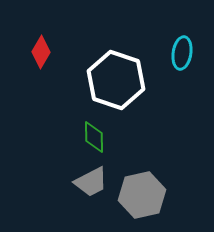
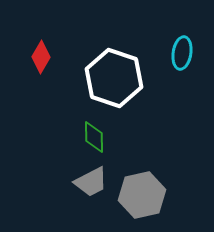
red diamond: moved 5 px down
white hexagon: moved 2 px left, 2 px up
